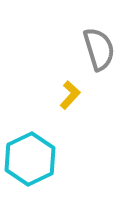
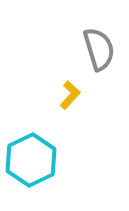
cyan hexagon: moved 1 px right, 1 px down
